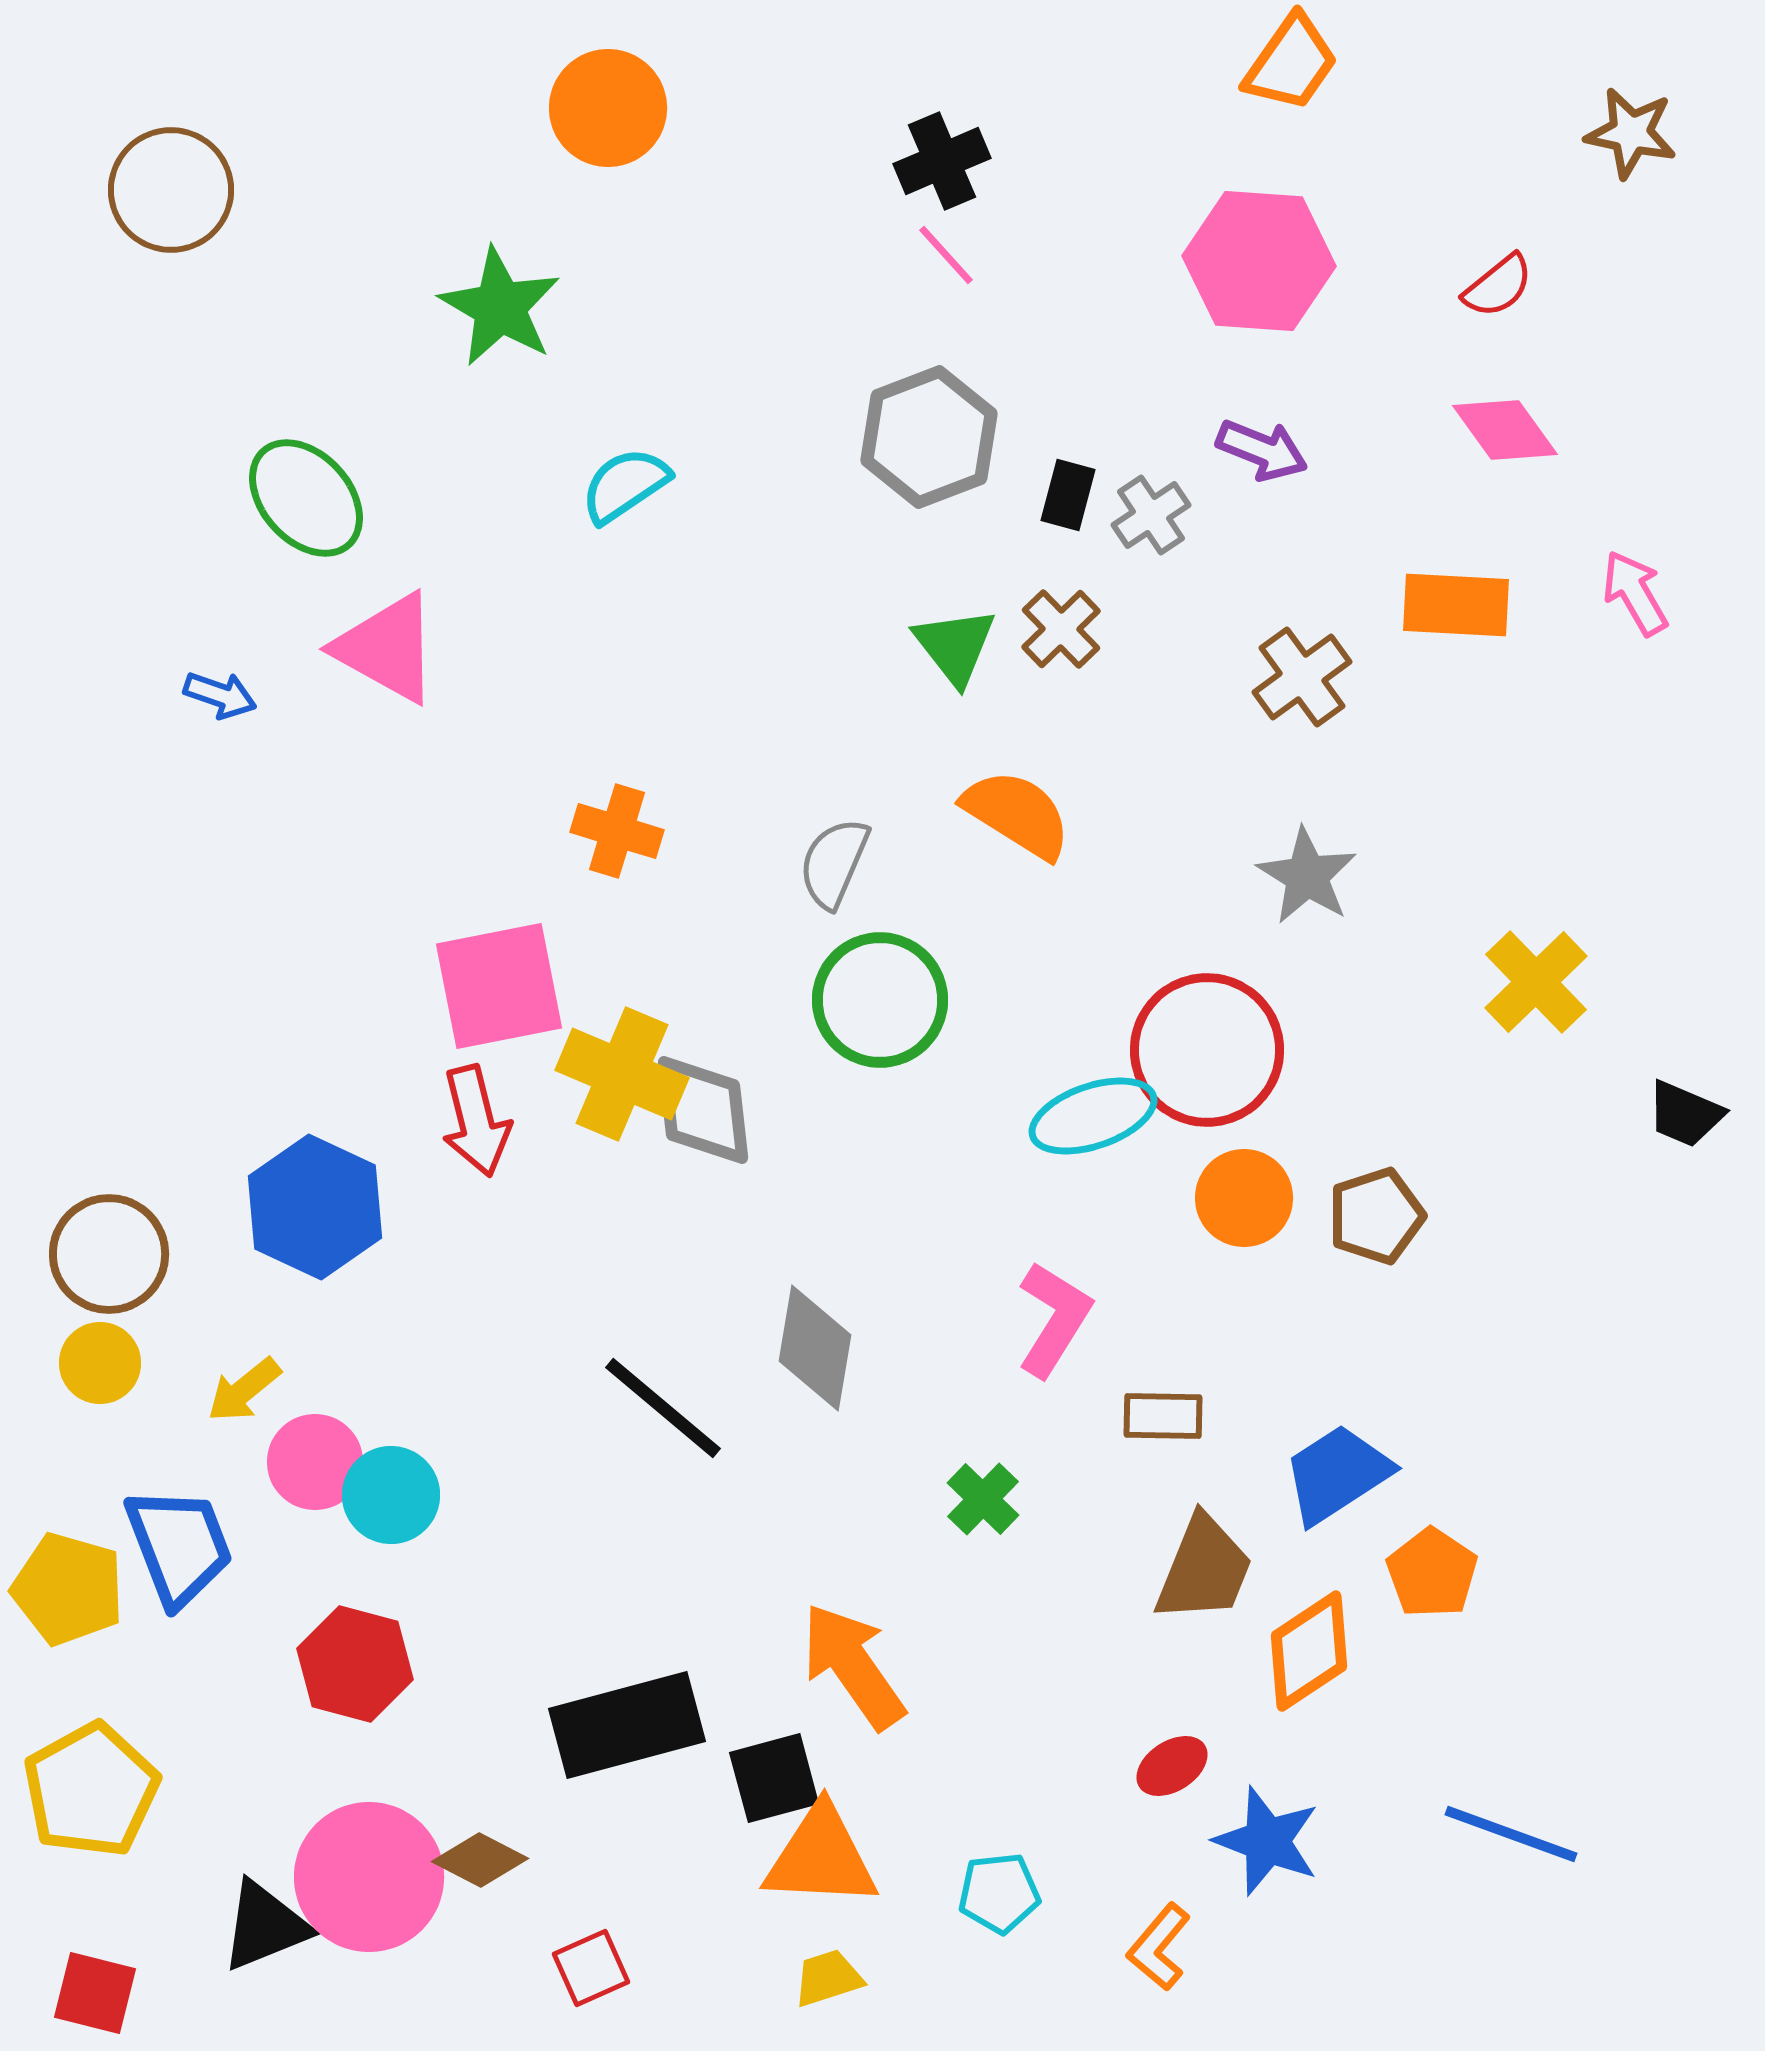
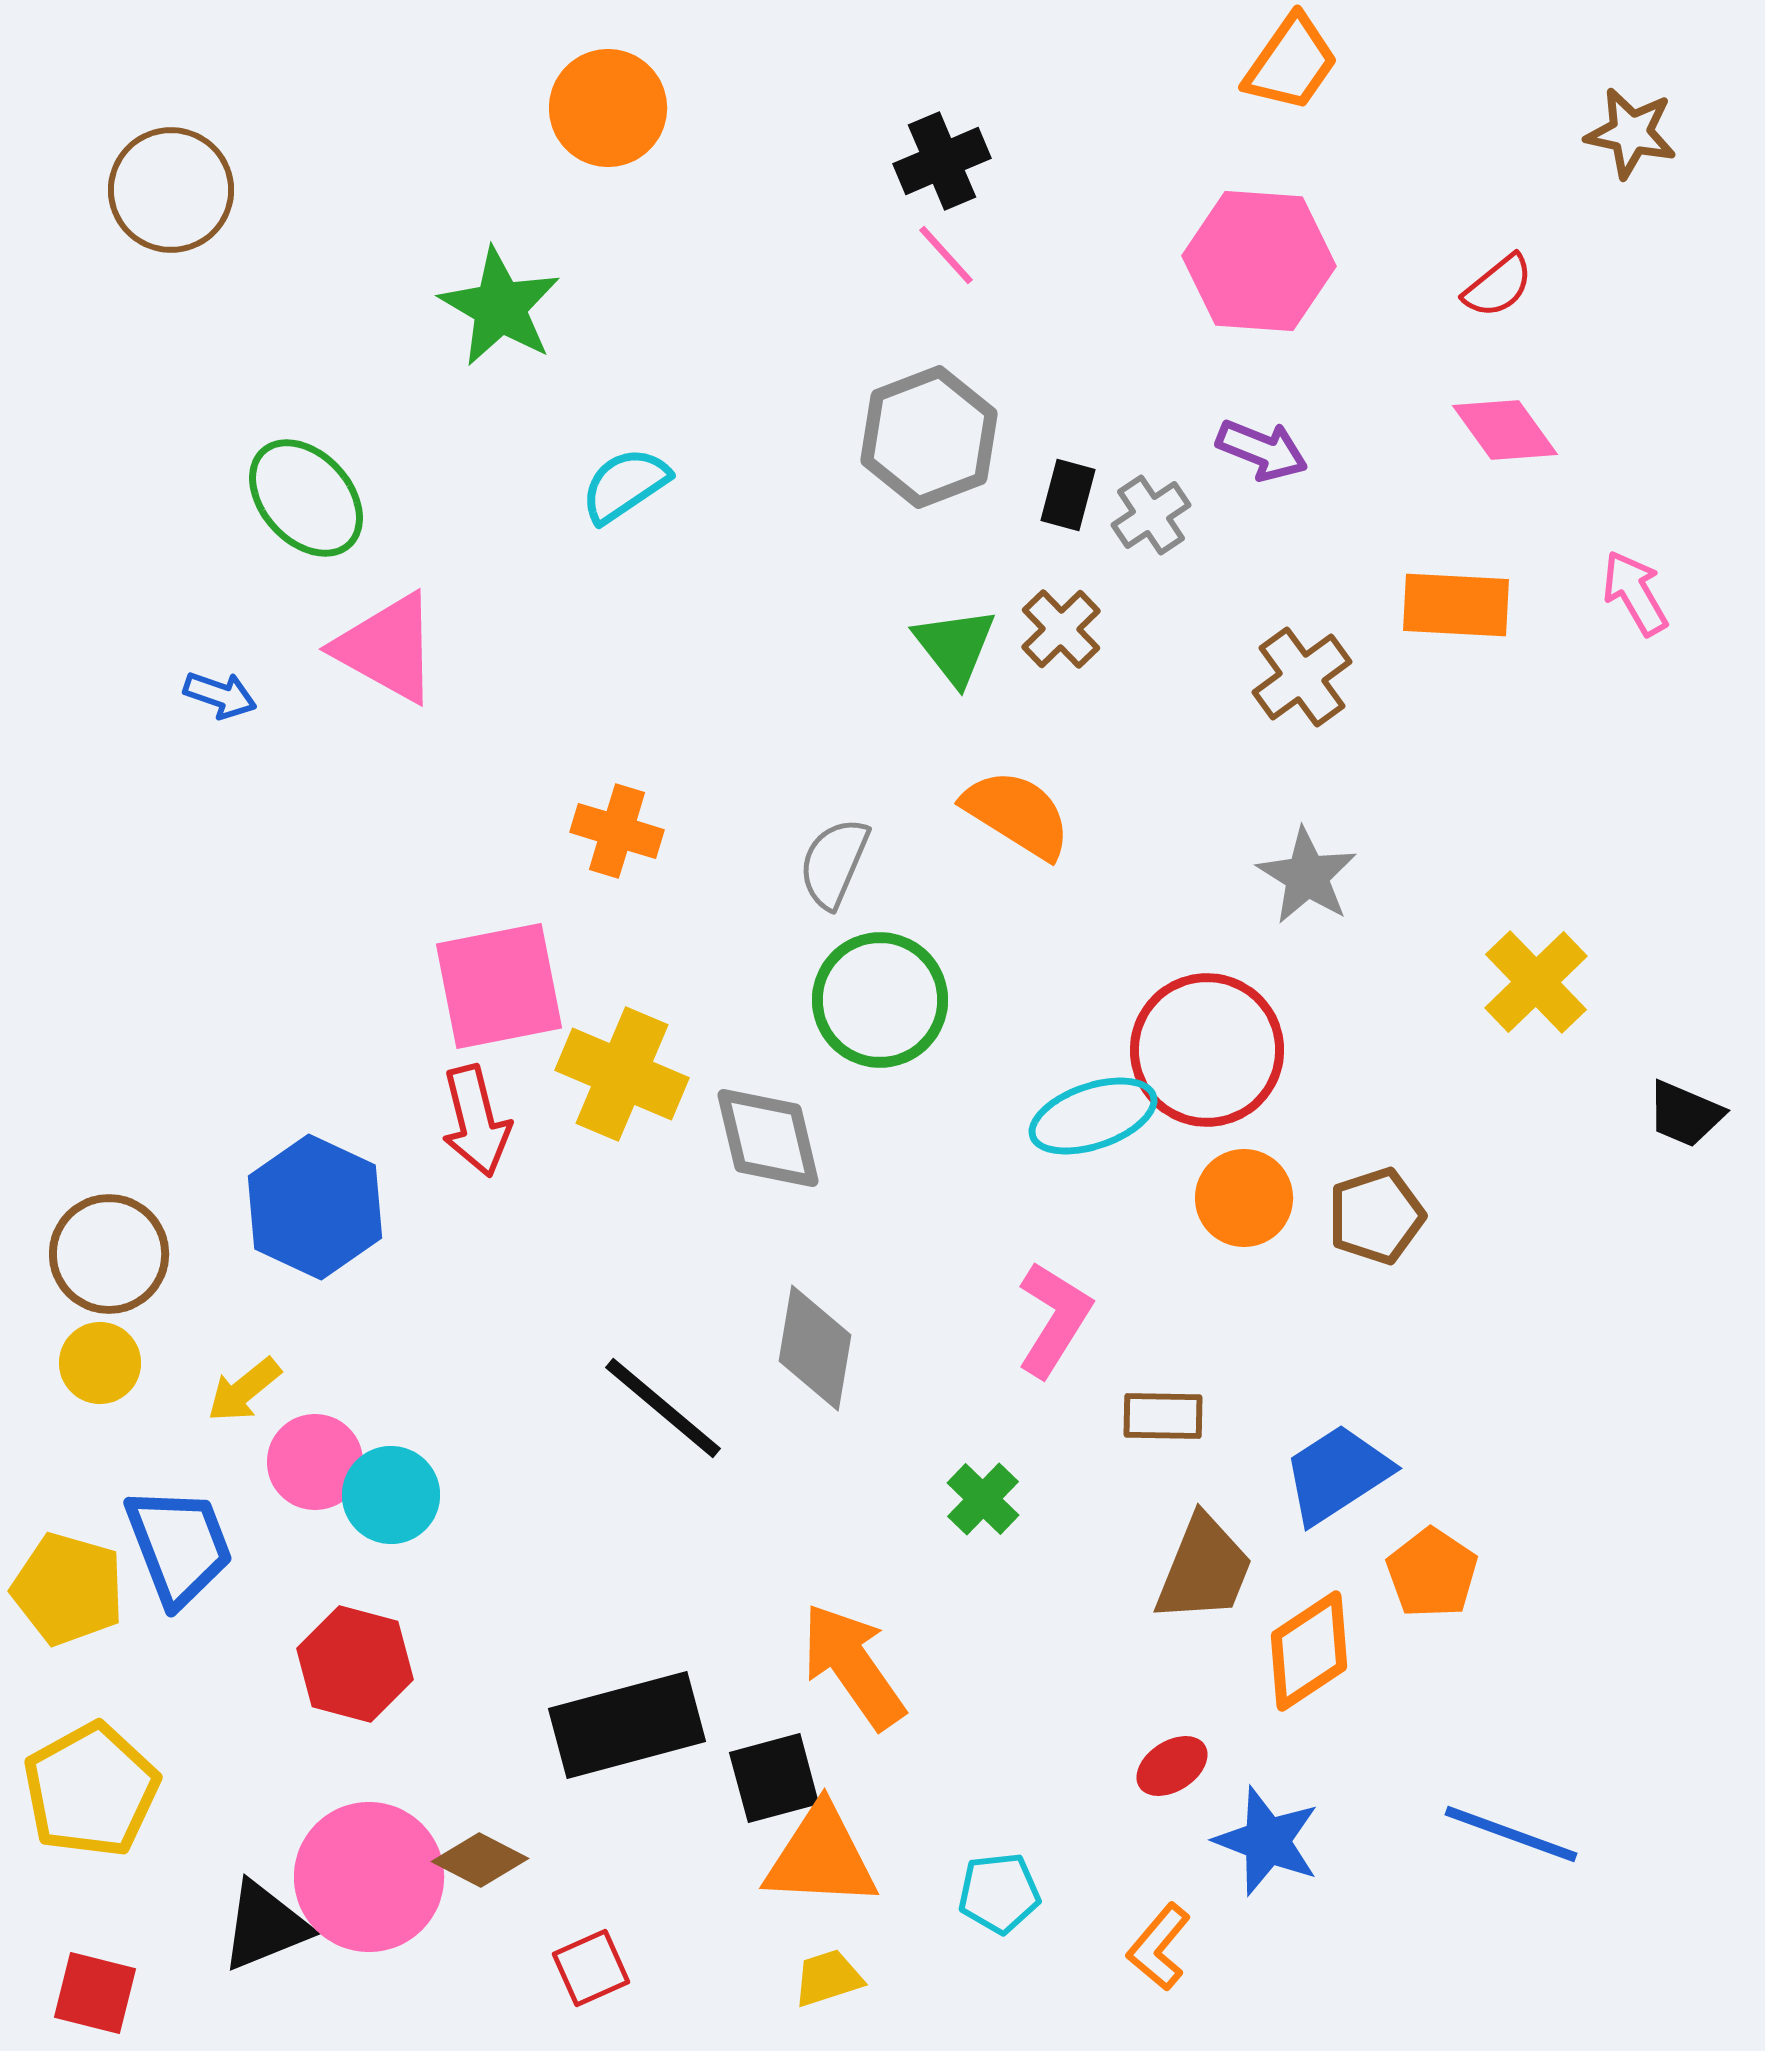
gray diamond at (703, 1110): moved 65 px right, 28 px down; rotated 7 degrees counterclockwise
